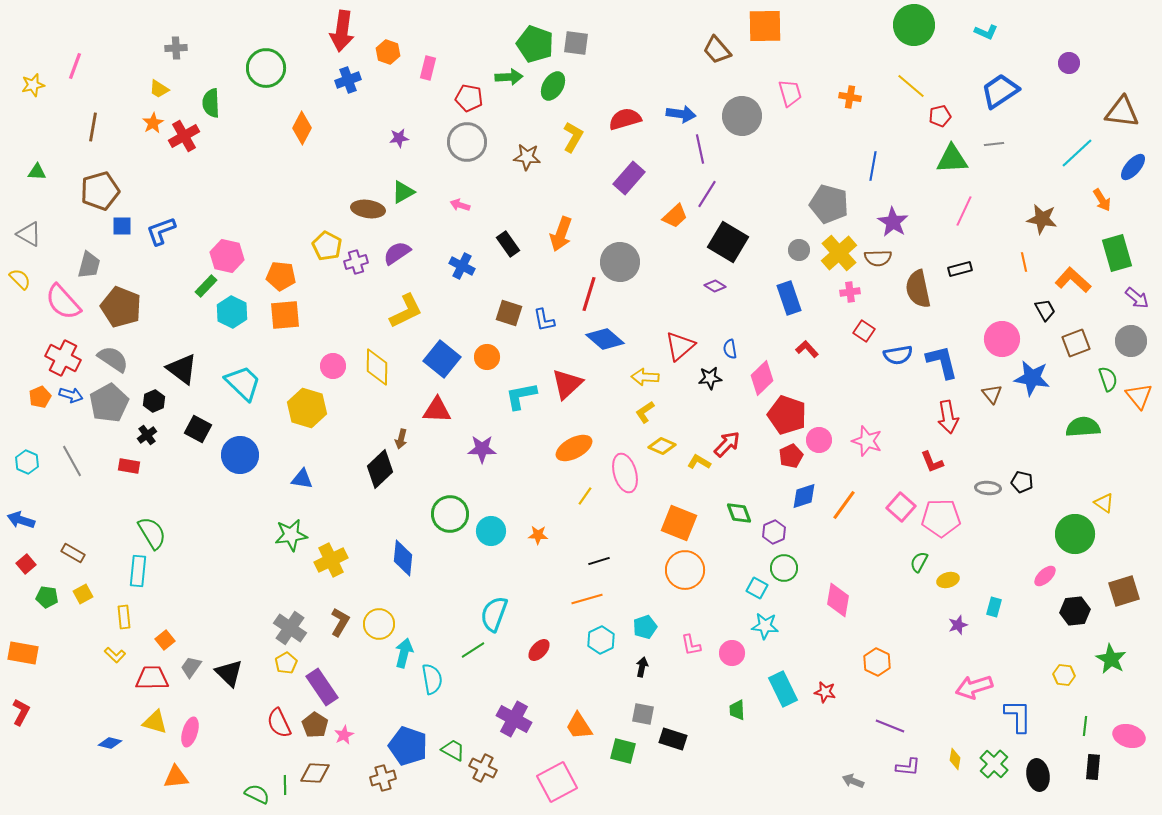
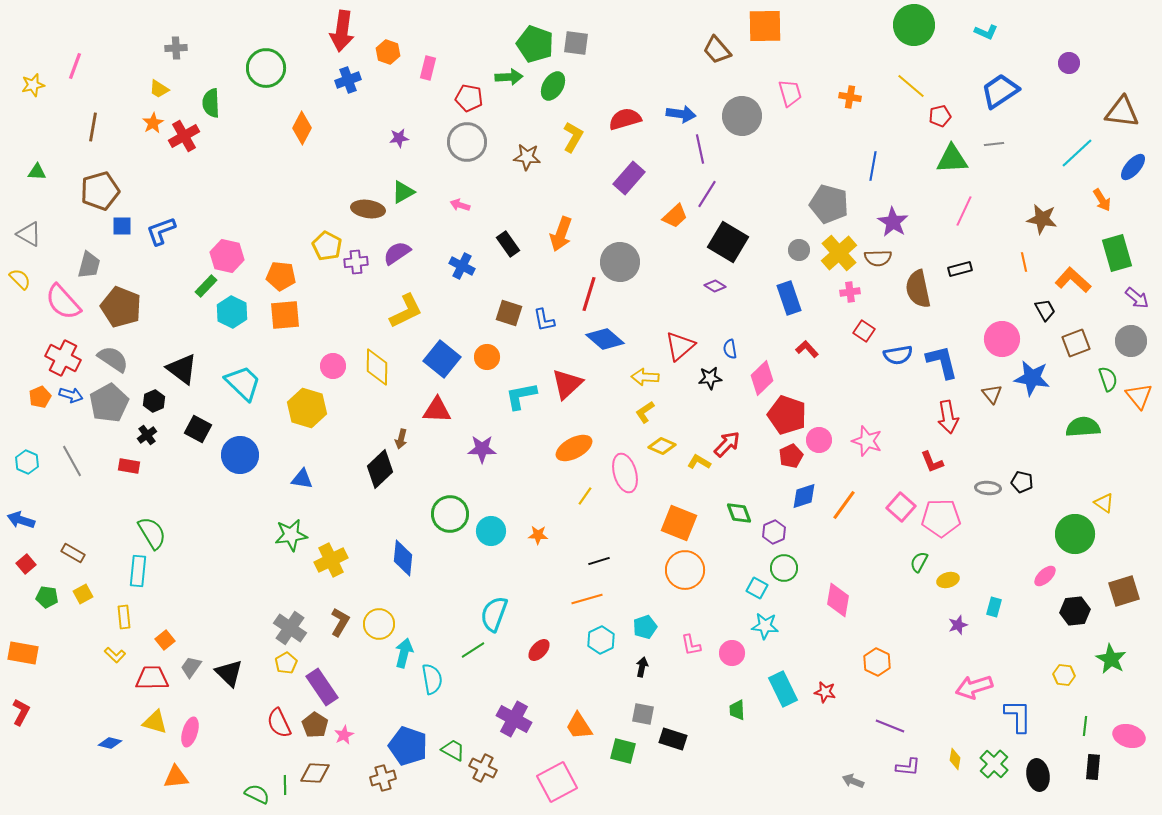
purple cross at (356, 262): rotated 10 degrees clockwise
